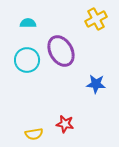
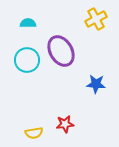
red star: rotated 18 degrees counterclockwise
yellow semicircle: moved 1 px up
